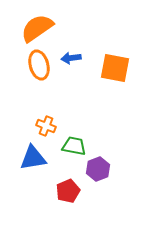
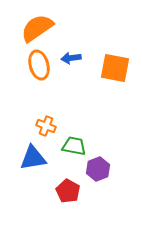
red pentagon: rotated 20 degrees counterclockwise
